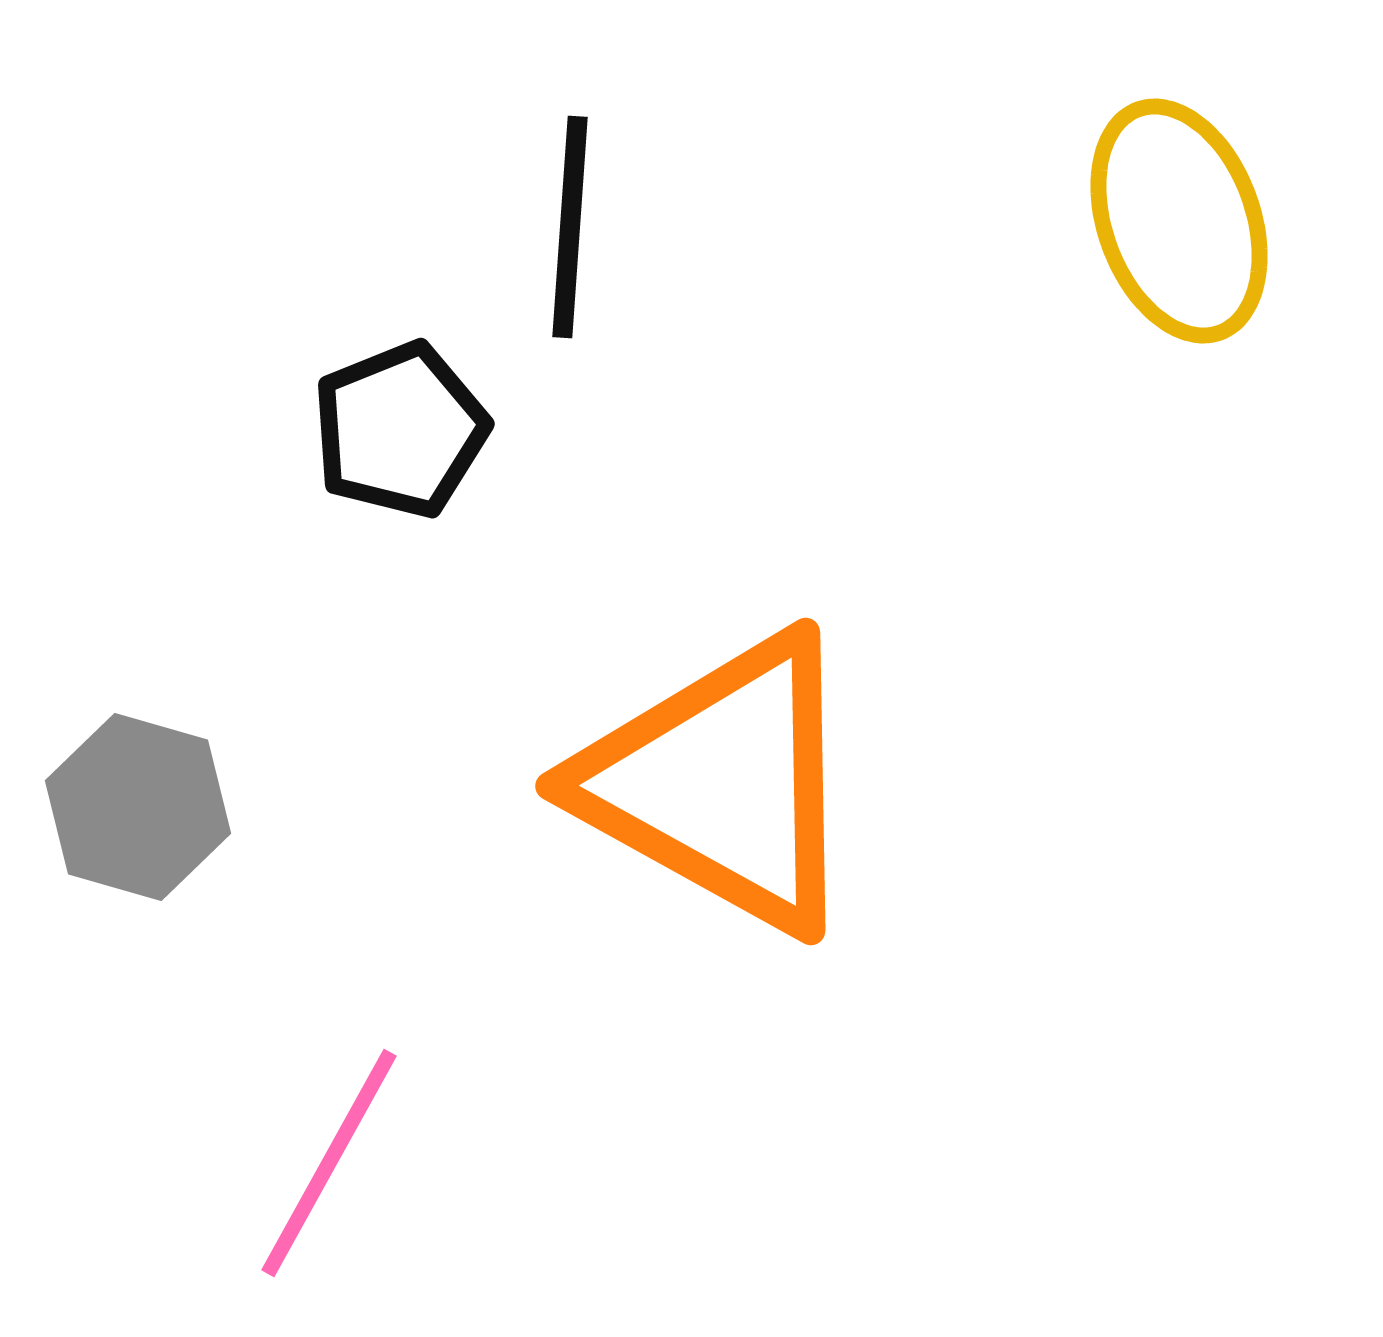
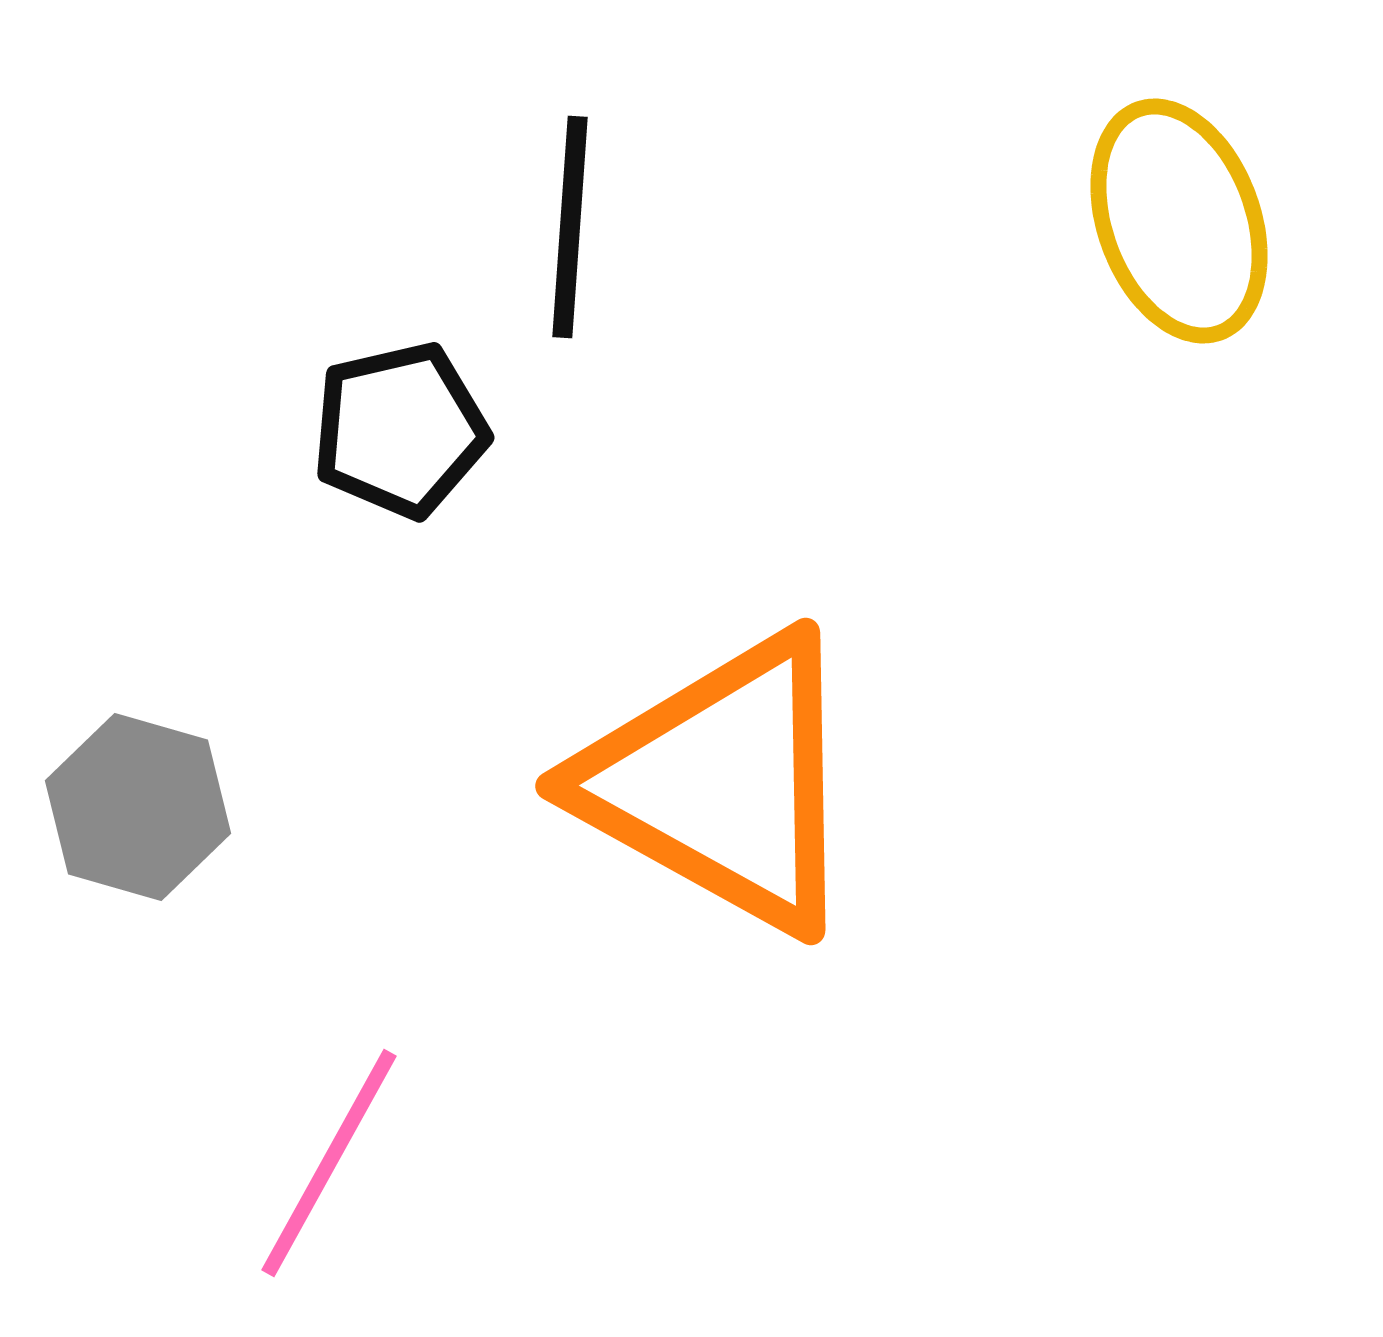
black pentagon: rotated 9 degrees clockwise
